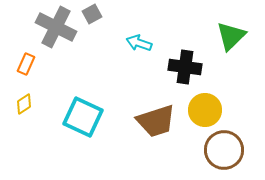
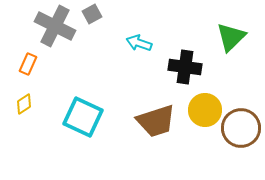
gray cross: moved 1 px left, 1 px up
green triangle: moved 1 px down
orange rectangle: moved 2 px right
brown circle: moved 17 px right, 22 px up
